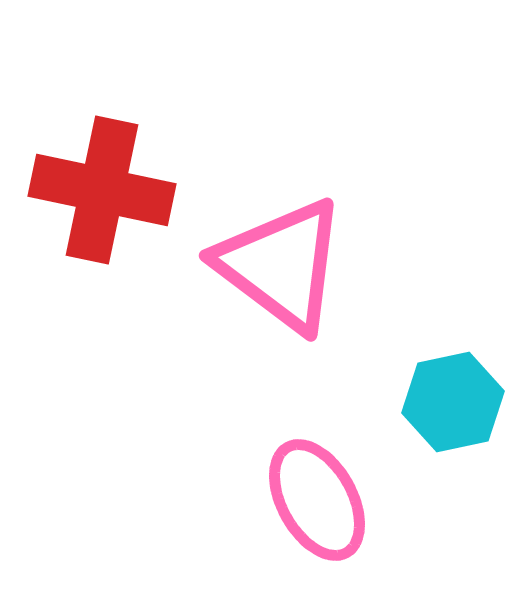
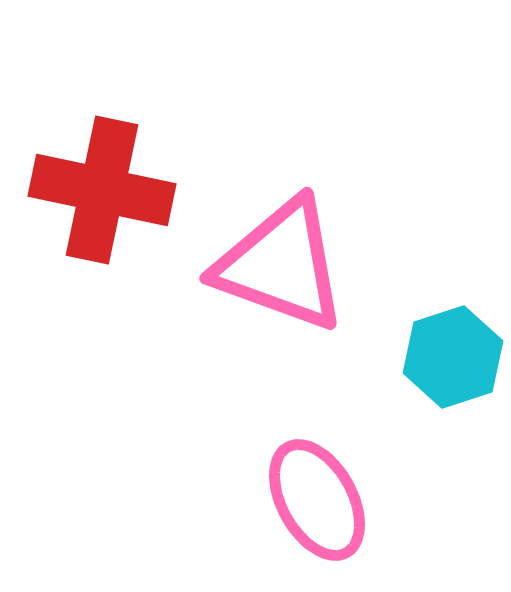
pink triangle: rotated 17 degrees counterclockwise
cyan hexagon: moved 45 px up; rotated 6 degrees counterclockwise
